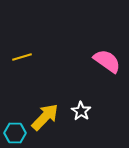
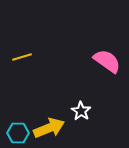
yellow arrow: moved 4 px right, 11 px down; rotated 24 degrees clockwise
cyan hexagon: moved 3 px right
